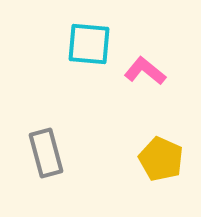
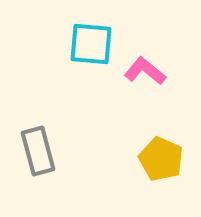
cyan square: moved 2 px right
gray rectangle: moved 8 px left, 2 px up
